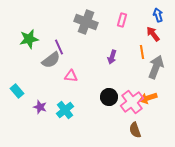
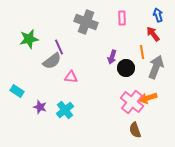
pink rectangle: moved 2 px up; rotated 16 degrees counterclockwise
gray semicircle: moved 1 px right, 1 px down
pink triangle: moved 1 px down
cyan rectangle: rotated 16 degrees counterclockwise
black circle: moved 17 px right, 29 px up
pink cross: rotated 15 degrees counterclockwise
